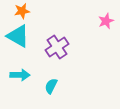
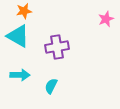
orange star: moved 2 px right
pink star: moved 2 px up
purple cross: rotated 25 degrees clockwise
